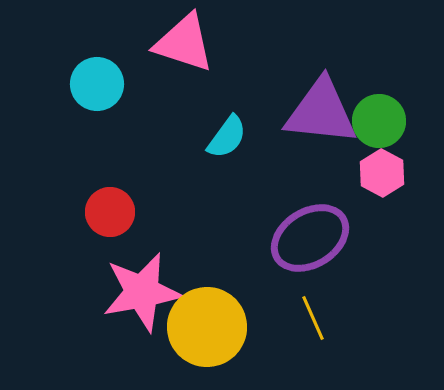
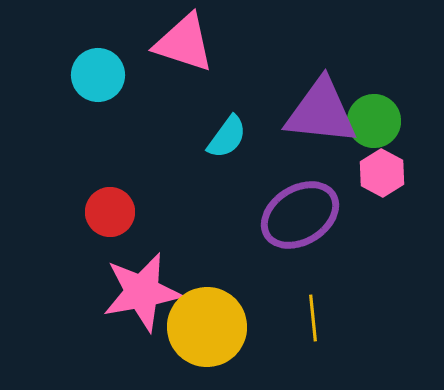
cyan circle: moved 1 px right, 9 px up
green circle: moved 5 px left
purple ellipse: moved 10 px left, 23 px up
yellow line: rotated 18 degrees clockwise
